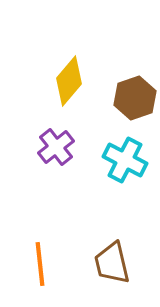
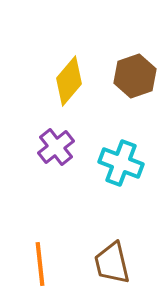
brown hexagon: moved 22 px up
cyan cross: moved 4 px left, 3 px down; rotated 6 degrees counterclockwise
